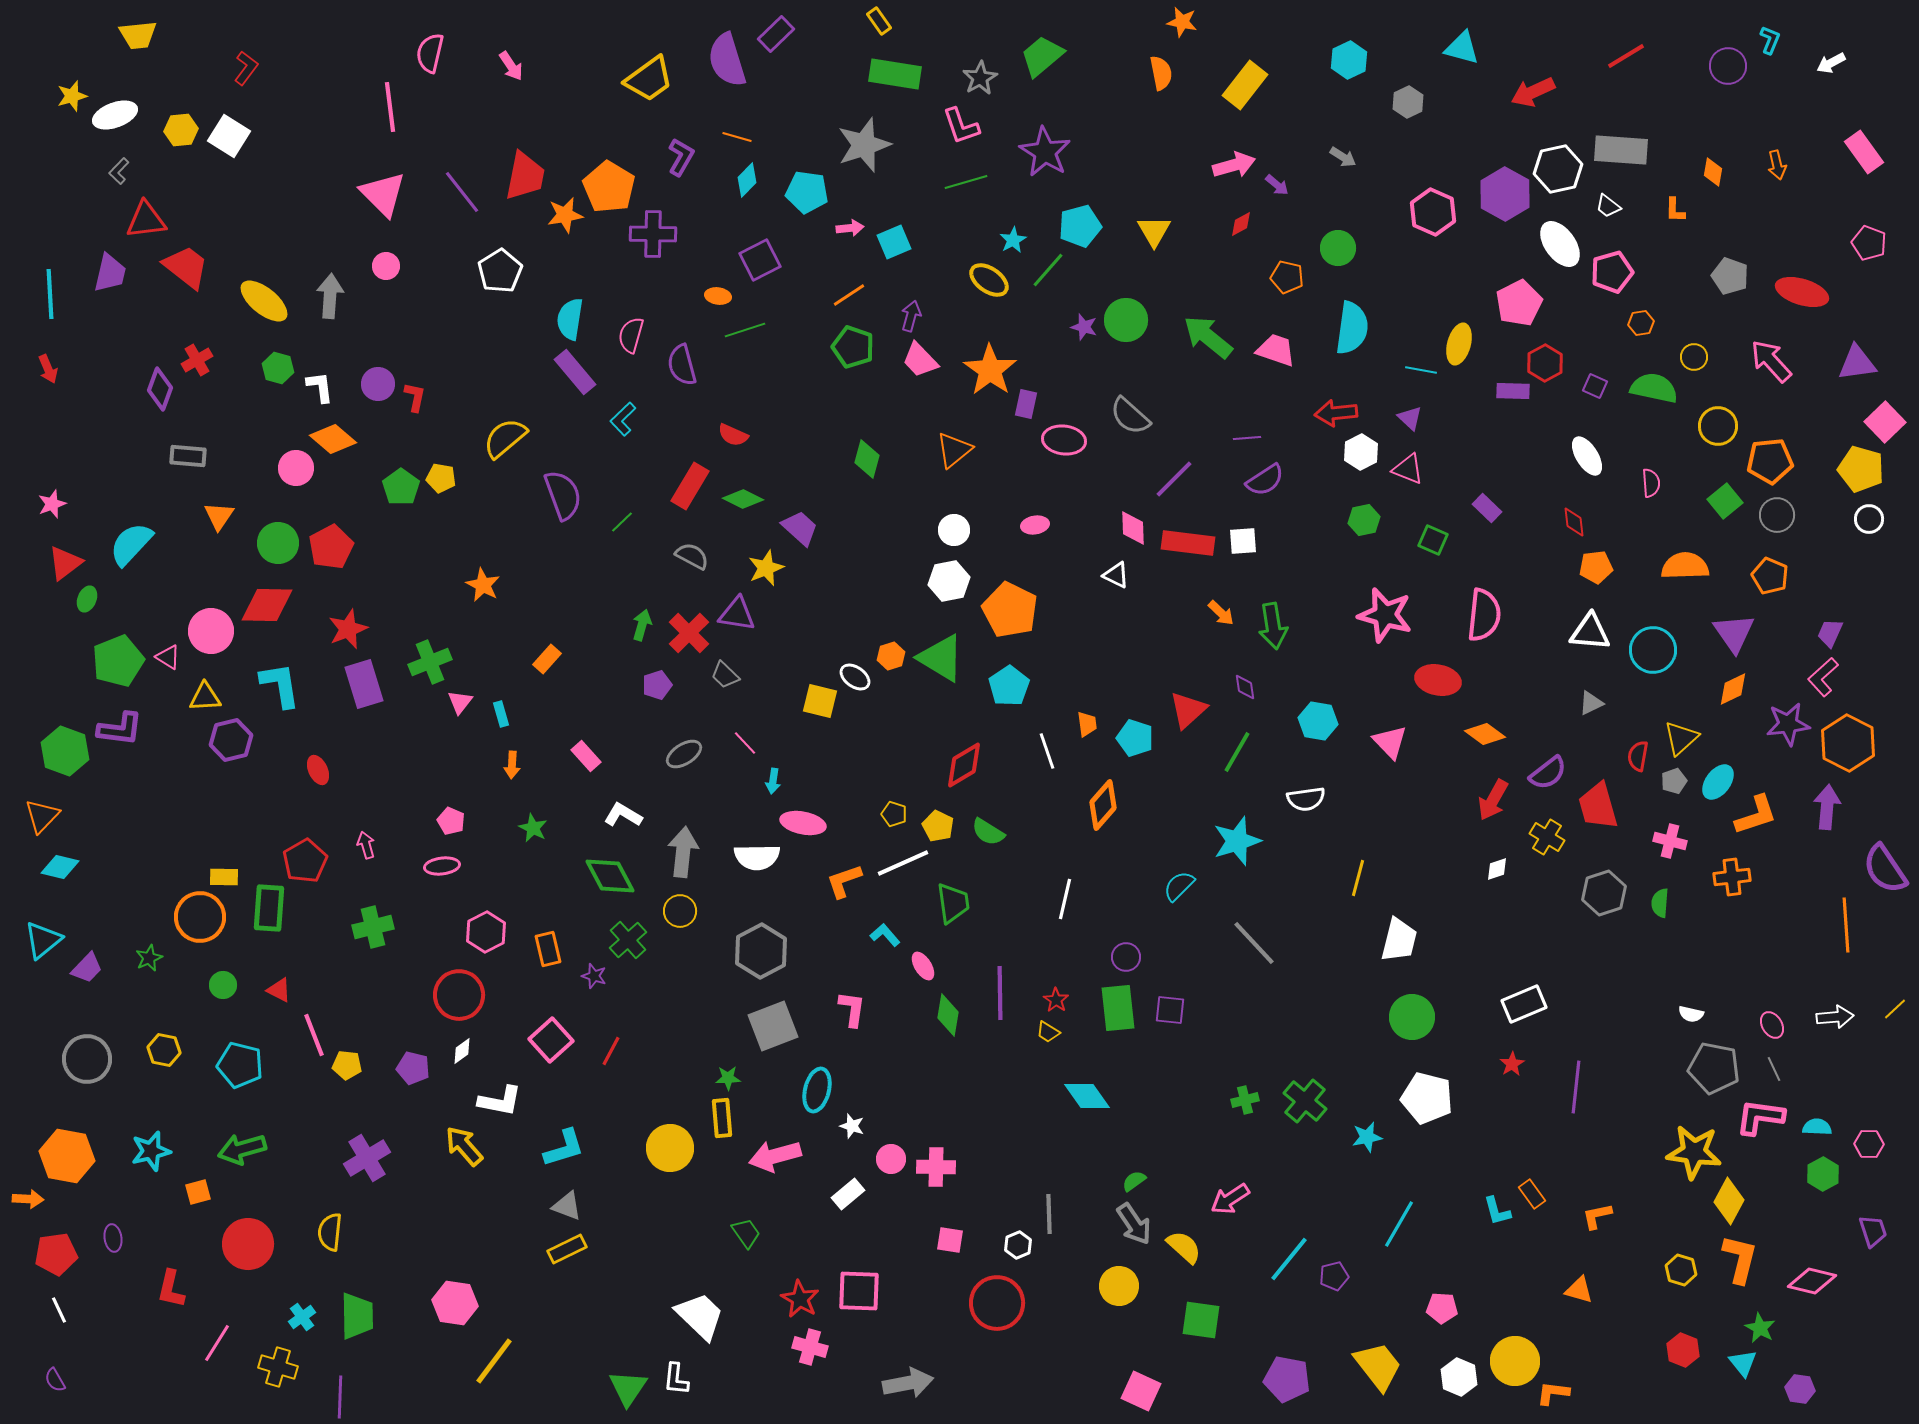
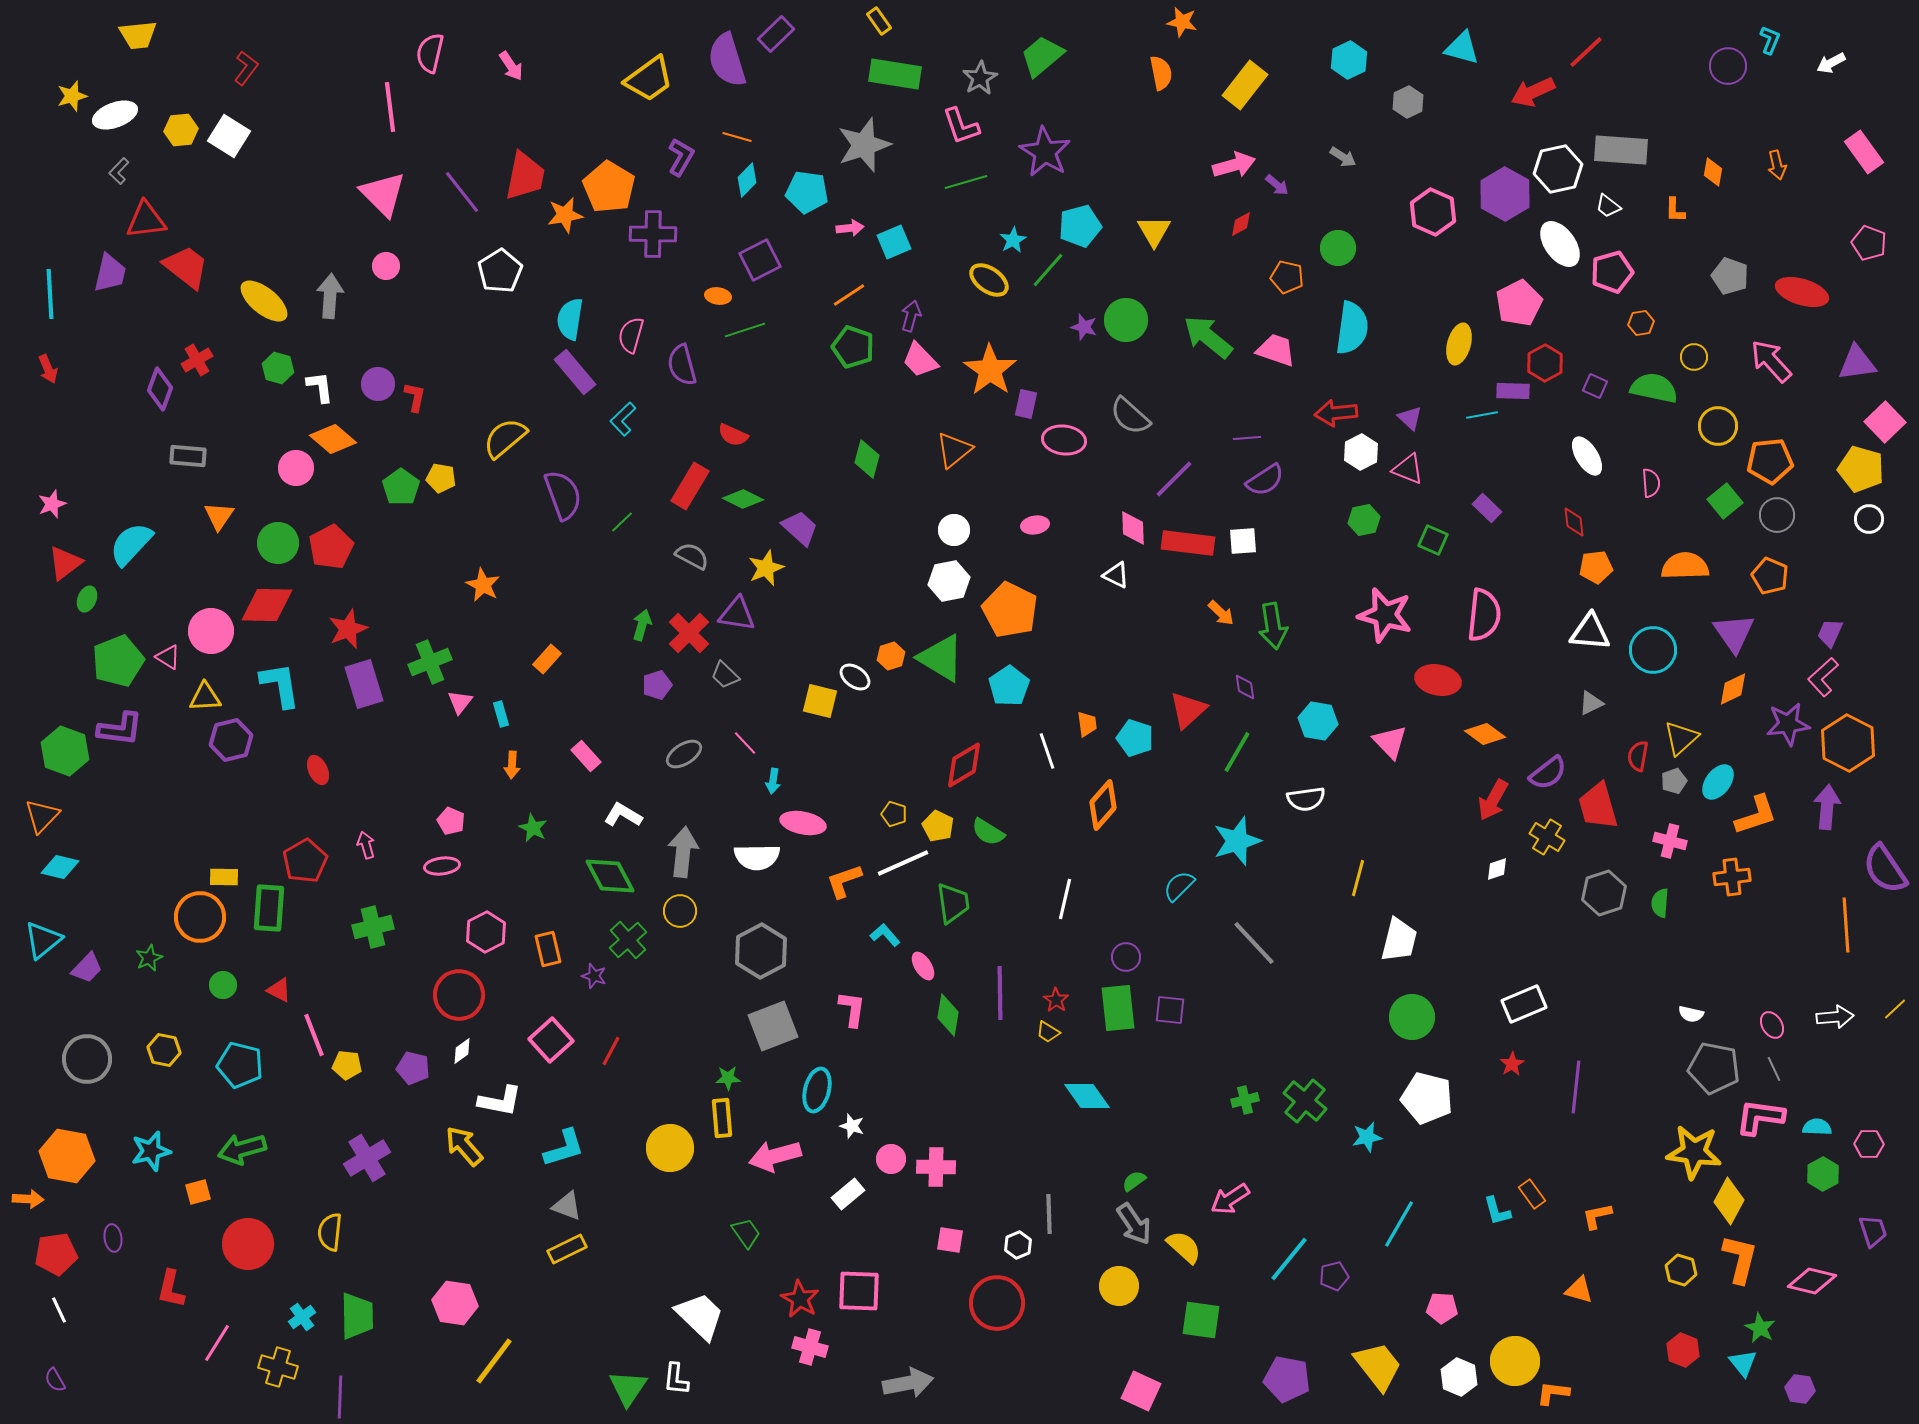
red line at (1626, 56): moved 40 px left, 4 px up; rotated 12 degrees counterclockwise
cyan line at (1421, 370): moved 61 px right, 45 px down; rotated 20 degrees counterclockwise
